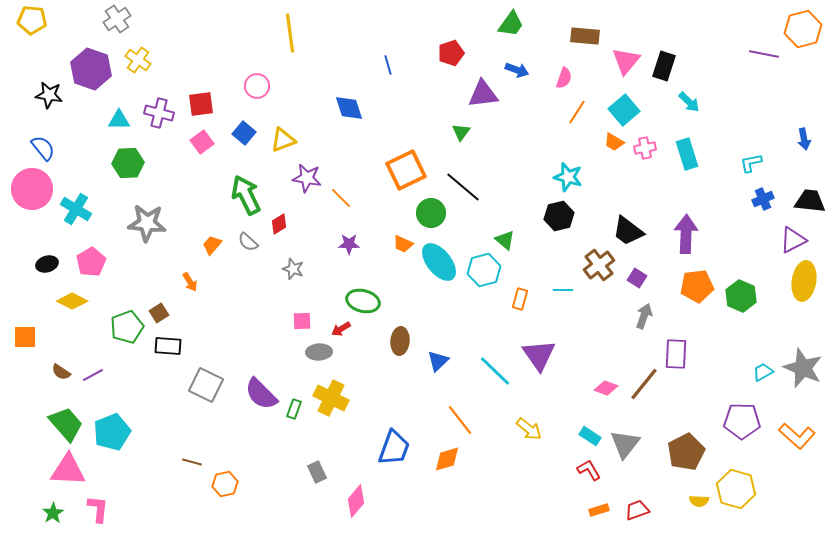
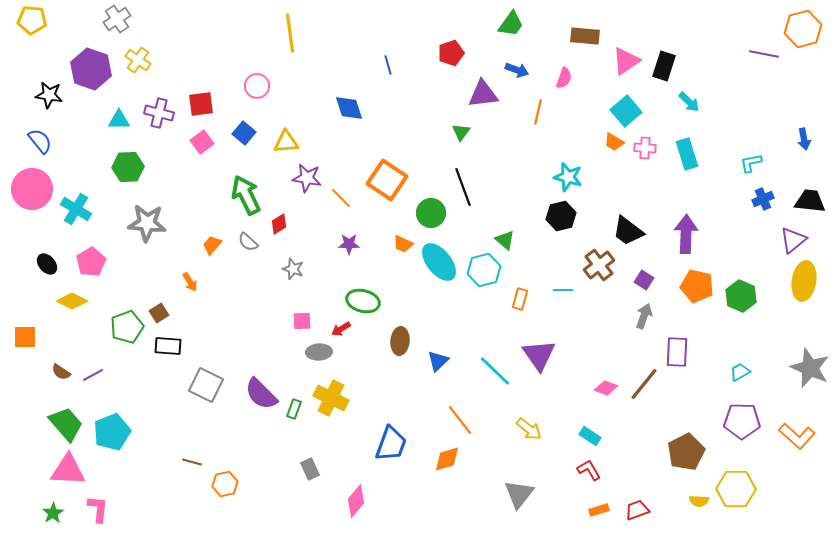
pink triangle at (626, 61): rotated 16 degrees clockwise
cyan square at (624, 110): moved 2 px right, 1 px down
orange line at (577, 112): moved 39 px left; rotated 20 degrees counterclockwise
yellow triangle at (283, 140): moved 3 px right, 2 px down; rotated 16 degrees clockwise
blue semicircle at (43, 148): moved 3 px left, 7 px up
pink cross at (645, 148): rotated 15 degrees clockwise
green hexagon at (128, 163): moved 4 px down
orange square at (406, 170): moved 19 px left, 10 px down; rotated 30 degrees counterclockwise
black line at (463, 187): rotated 30 degrees clockwise
black hexagon at (559, 216): moved 2 px right
purple triangle at (793, 240): rotated 12 degrees counterclockwise
black ellipse at (47, 264): rotated 65 degrees clockwise
purple square at (637, 278): moved 7 px right, 2 px down
orange pentagon at (697, 286): rotated 20 degrees clockwise
purple rectangle at (676, 354): moved 1 px right, 2 px up
gray star at (803, 368): moved 7 px right
cyan trapezoid at (763, 372): moved 23 px left
gray triangle at (625, 444): moved 106 px left, 50 px down
blue trapezoid at (394, 448): moved 3 px left, 4 px up
gray rectangle at (317, 472): moved 7 px left, 3 px up
yellow hexagon at (736, 489): rotated 15 degrees counterclockwise
